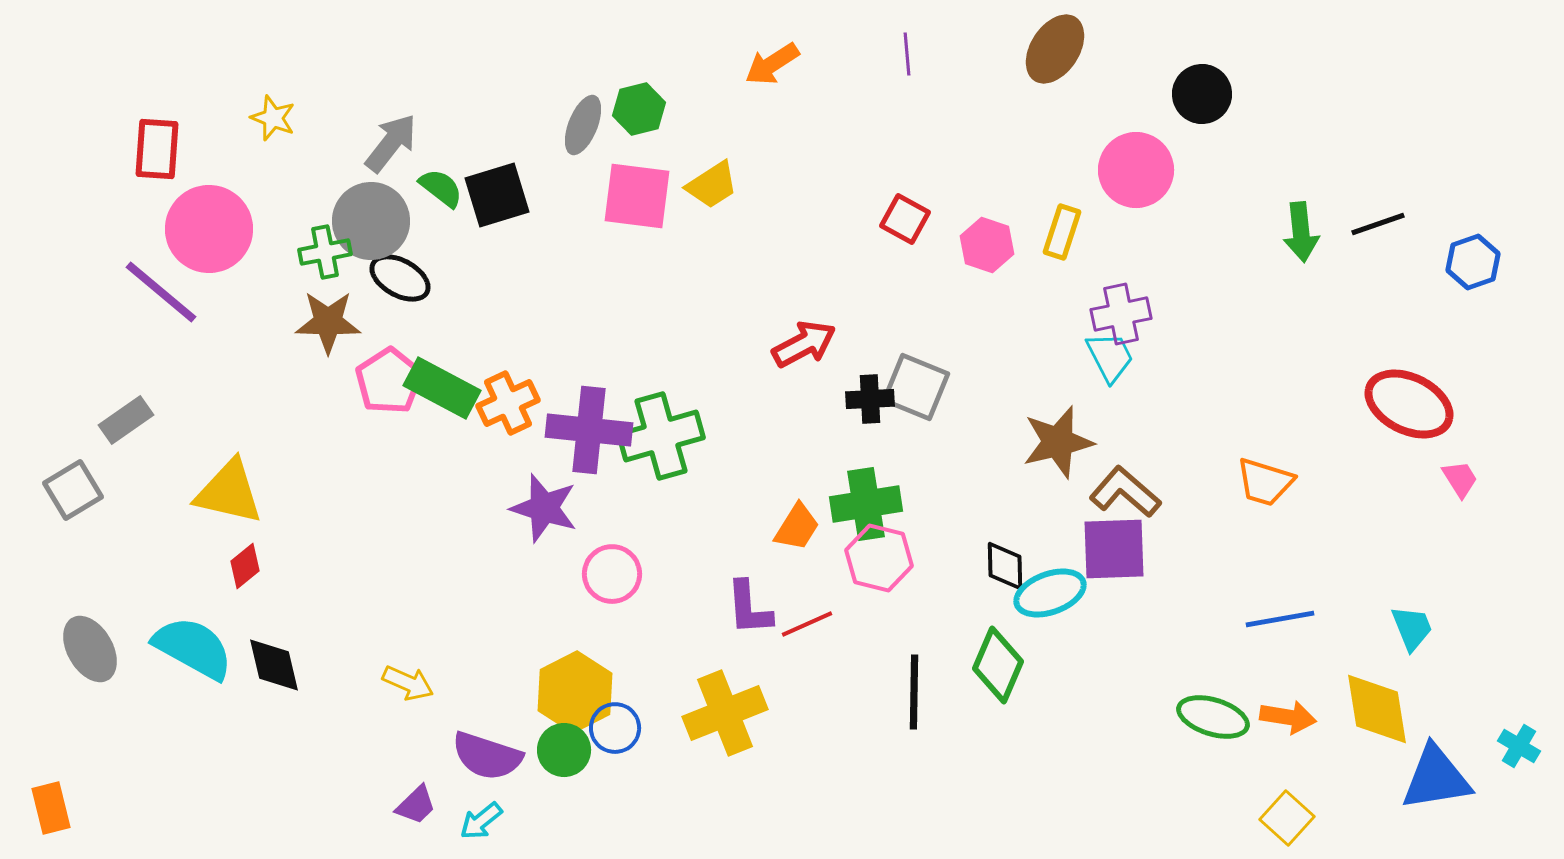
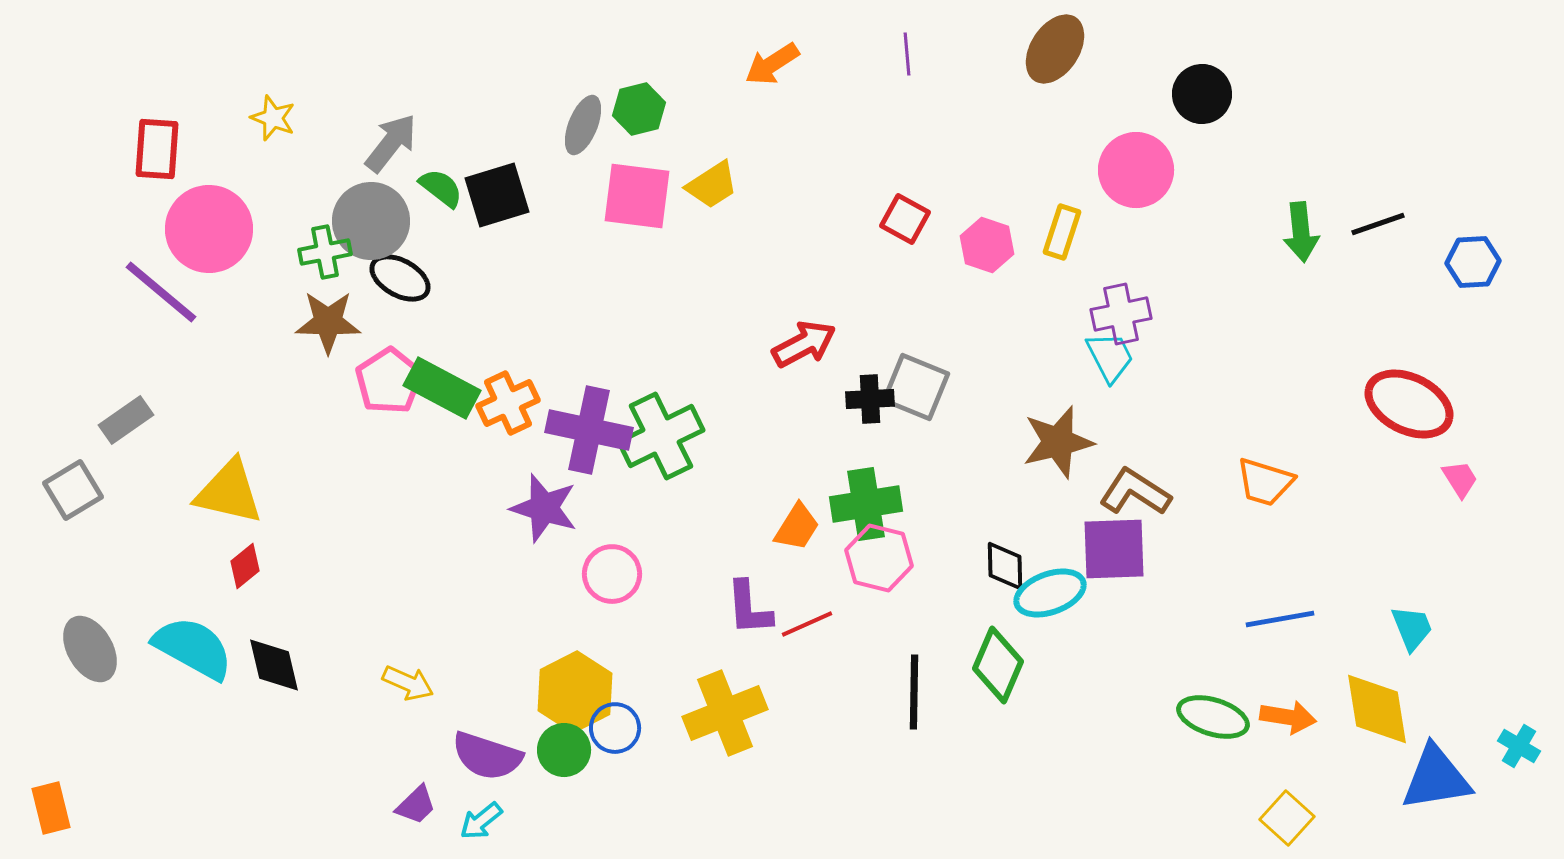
blue hexagon at (1473, 262): rotated 16 degrees clockwise
purple cross at (589, 430): rotated 6 degrees clockwise
green cross at (661, 436): rotated 10 degrees counterclockwise
brown L-shape at (1125, 492): moved 10 px right; rotated 8 degrees counterclockwise
